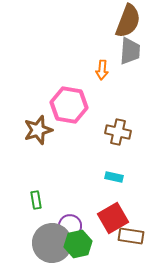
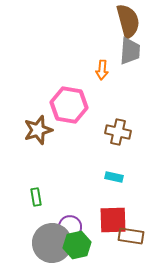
brown semicircle: rotated 36 degrees counterclockwise
green rectangle: moved 3 px up
red square: moved 2 px down; rotated 28 degrees clockwise
purple circle: moved 1 px down
green hexagon: moved 1 px left, 1 px down
